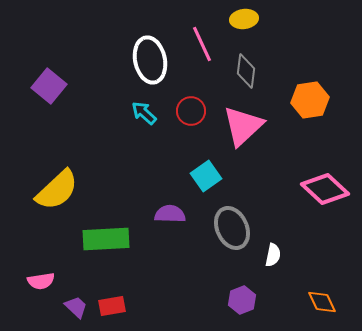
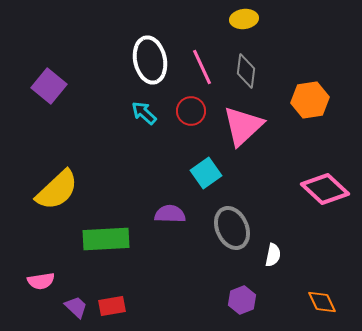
pink line: moved 23 px down
cyan square: moved 3 px up
